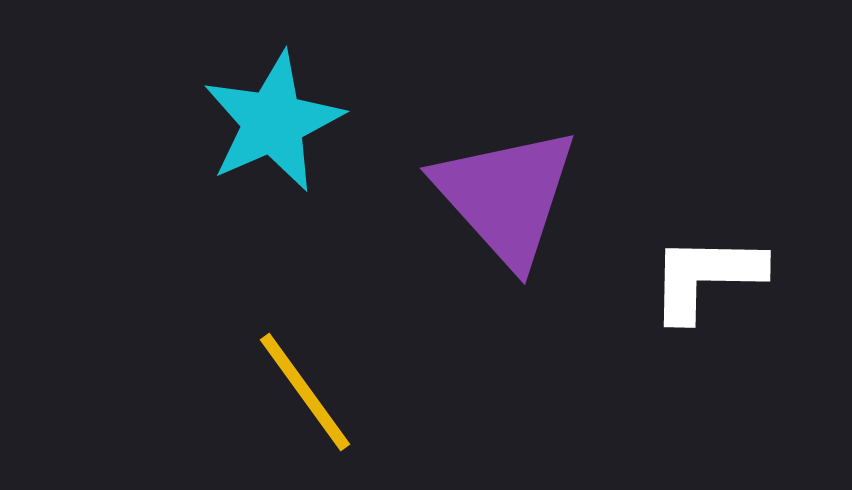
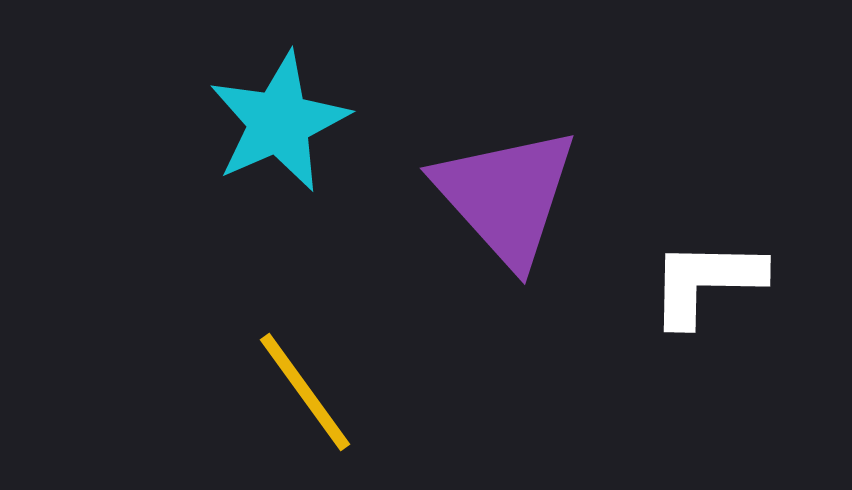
cyan star: moved 6 px right
white L-shape: moved 5 px down
